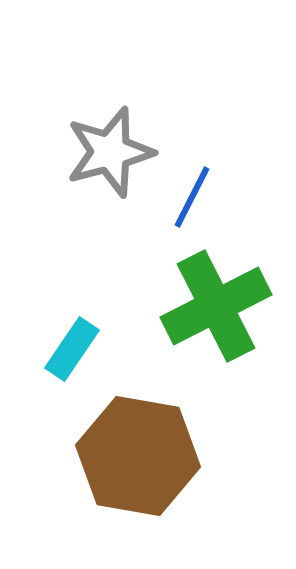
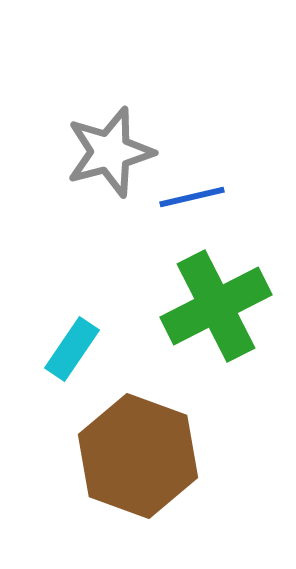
blue line: rotated 50 degrees clockwise
brown hexagon: rotated 10 degrees clockwise
